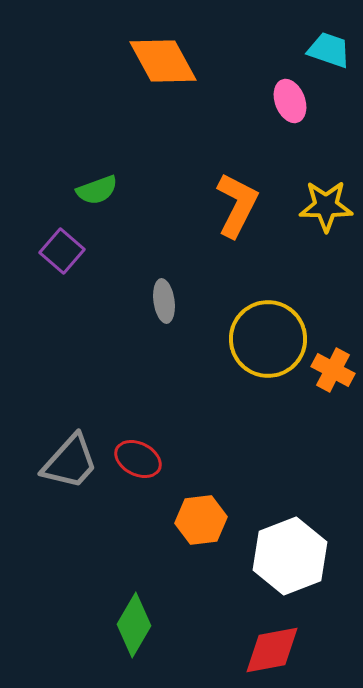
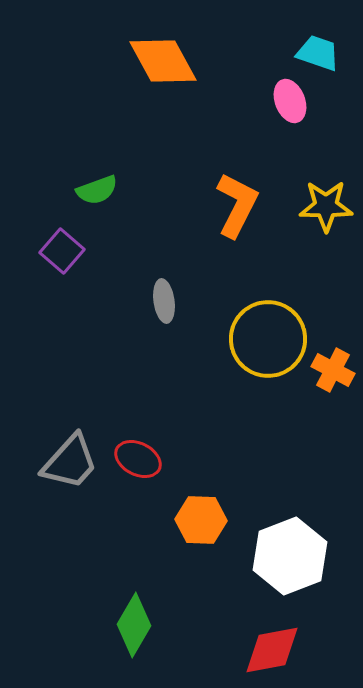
cyan trapezoid: moved 11 px left, 3 px down
orange hexagon: rotated 9 degrees clockwise
